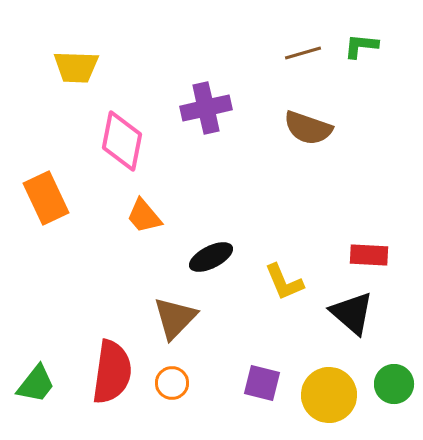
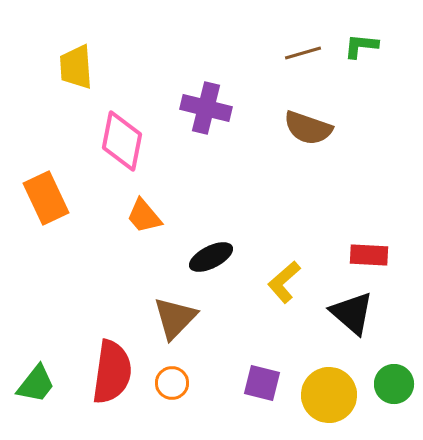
yellow trapezoid: rotated 84 degrees clockwise
purple cross: rotated 27 degrees clockwise
yellow L-shape: rotated 72 degrees clockwise
